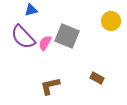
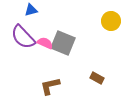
gray square: moved 4 px left, 7 px down
pink semicircle: rotated 84 degrees clockwise
